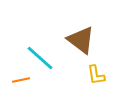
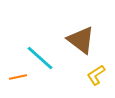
yellow L-shape: rotated 65 degrees clockwise
orange line: moved 3 px left, 3 px up
